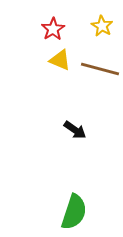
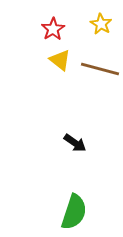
yellow star: moved 1 px left, 2 px up
yellow triangle: rotated 15 degrees clockwise
black arrow: moved 13 px down
